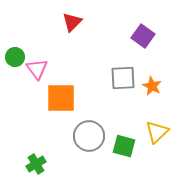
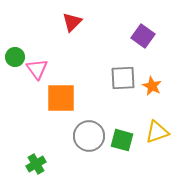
yellow triangle: rotated 25 degrees clockwise
green square: moved 2 px left, 6 px up
